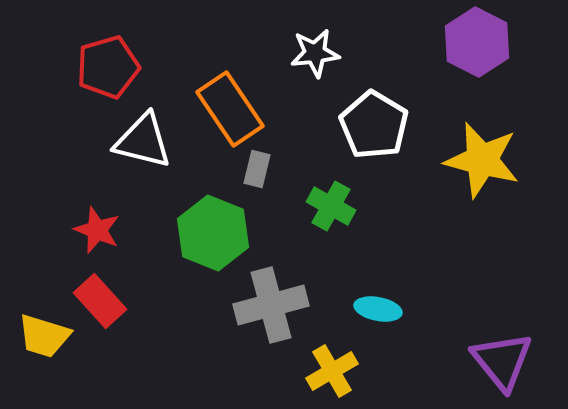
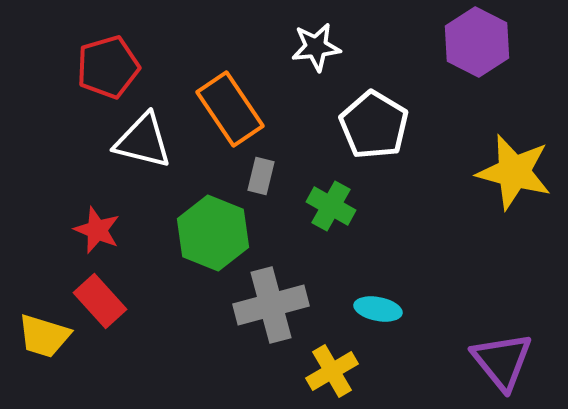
white star: moved 1 px right, 6 px up
yellow star: moved 32 px right, 12 px down
gray rectangle: moved 4 px right, 7 px down
